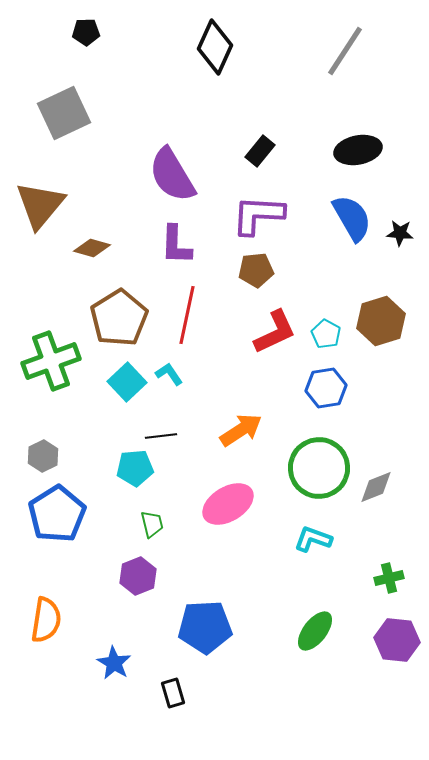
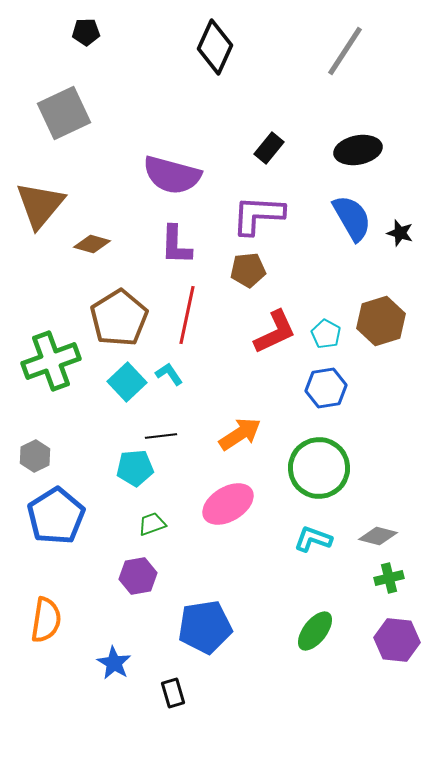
black rectangle at (260, 151): moved 9 px right, 3 px up
purple semicircle at (172, 175): rotated 44 degrees counterclockwise
black star at (400, 233): rotated 12 degrees clockwise
brown diamond at (92, 248): moved 4 px up
brown pentagon at (256, 270): moved 8 px left
orange arrow at (241, 430): moved 1 px left, 4 px down
gray hexagon at (43, 456): moved 8 px left
gray diamond at (376, 487): moved 2 px right, 49 px down; rotated 36 degrees clockwise
blue pentagon at (57, 514): moved 1 px left, 2 px down
green trapezoid at (152, 524): rotated 96 degrees counterclockwise
purple hexagon at (138, 576): rotated 12 degrees clockwise
blue pentagon at (205, 627): rotated 6 degrees counterclockwise
